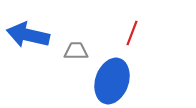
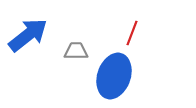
blue arrow: rotated 129 degrees clockwise
blue ellipse: moved 2 px right, 5 px up
